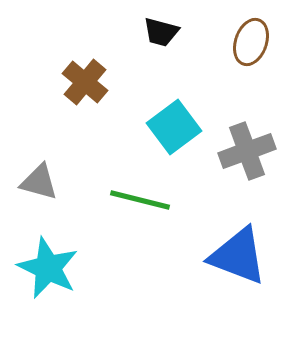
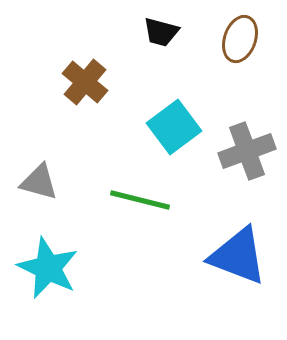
brown ellipse: moved 11 px left, 3 px up
